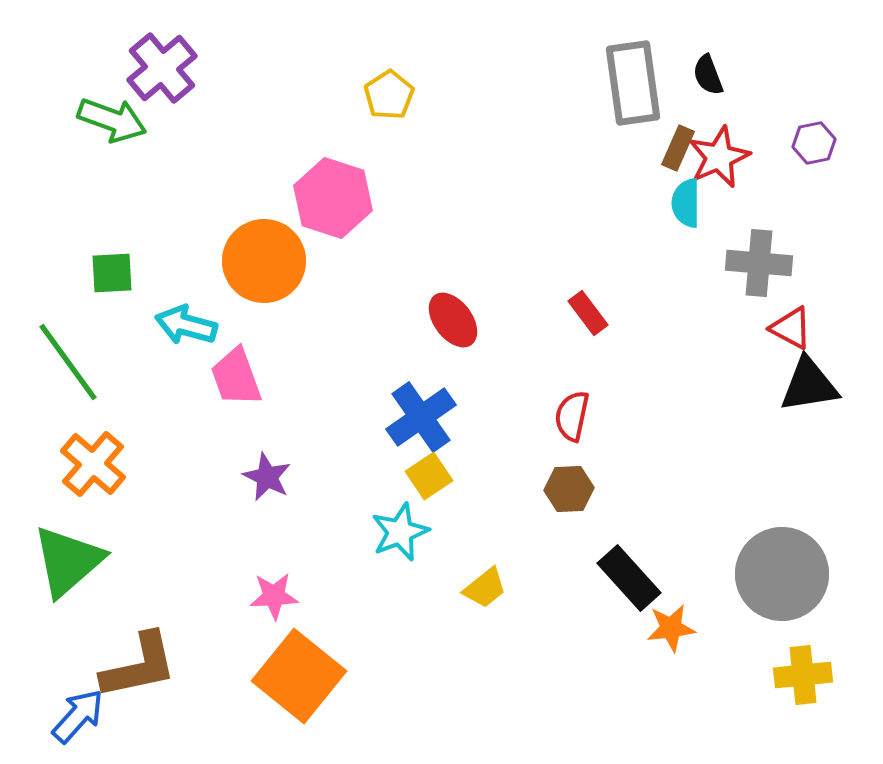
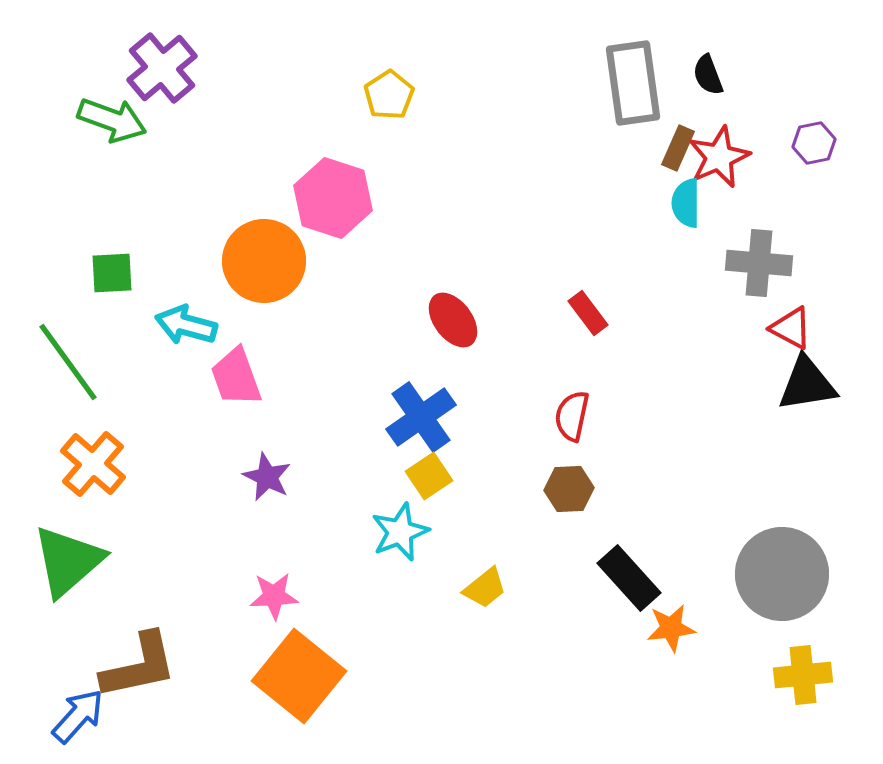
black triangle: moved 2 px left, 1 px up
